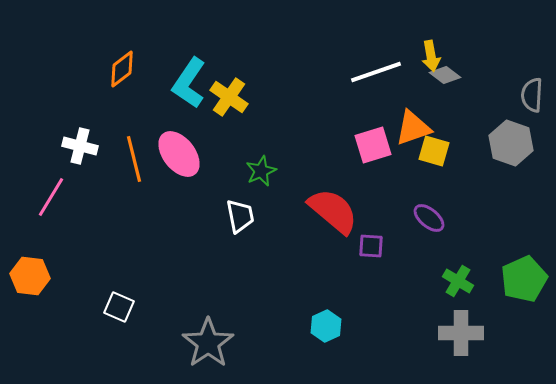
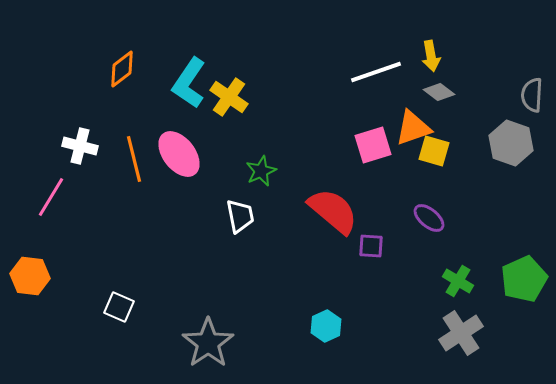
gray diamond: moved 6 px left, 17 px down
gray cross: rotated 33 degrees counterclockwise
